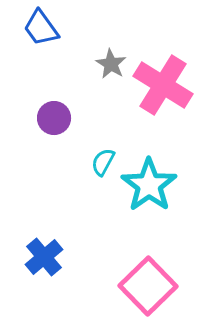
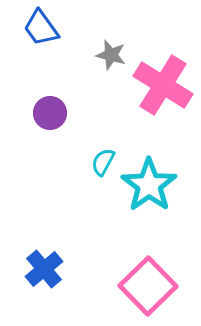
gray star: moved 9 px up; rotated 16 degrees counterclockwise
purple circle: moved 4 px left, 5 px up
blue cross: moved 12 px down
